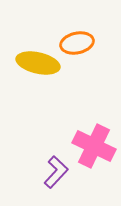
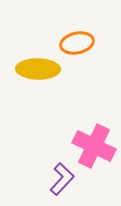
yellow ellipse: moved 6 px down; rotated 12 degrees counterclockwise
purple L-shape: moved 6 px right, 7 px down
